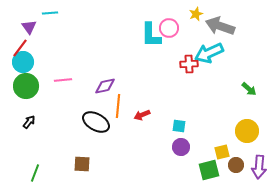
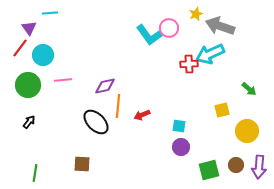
purple triangle: moved 1 px down
cyan L-shape: moved 2 px left; rotated 36 degrees counterclockwise
cyan arrow: moved 1 px right, 1 px down
cyan circle: moved 20 px right, 7 px up
green circle: moved 2 px right, 1 px up
black ellipse: rotated 16 degrees clockwise
yellow square: moved 42 px up
green line: rotated 12 degrees counterclockwise
